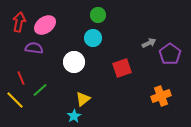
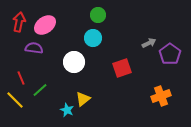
cyan star: moved 7 px left, 6 px up; rotated 16 degrees counterclockwise
